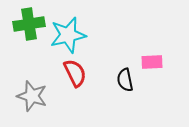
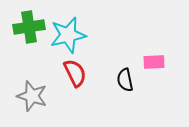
green cross: moved 3 px down
pink rectangle: moved 2 px right
